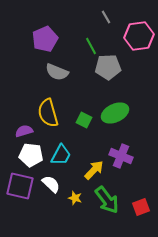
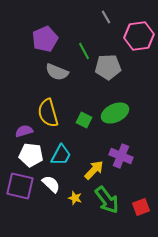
green line: moved 7 px left, 5 px down
